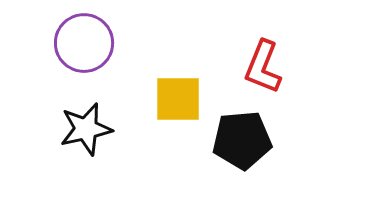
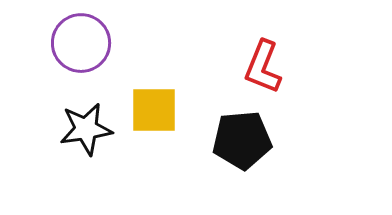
purple circle: moved 3 px left
yellow square: moved 24 px left, 11 px down
black star: rotated 4 degrees clockwise
